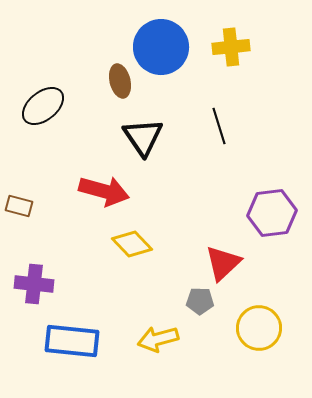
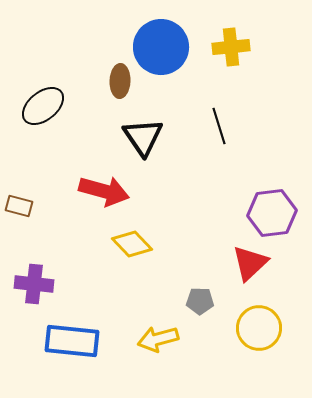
brown ellipse: rotated 16 degrees clockwise
red triangle: moved 27 px right
